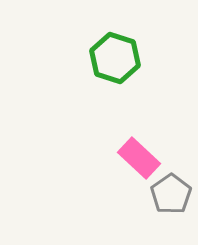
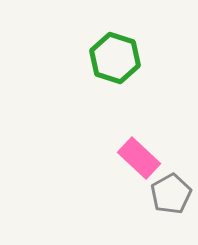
gray pentagon: rotated 6 degrees clockwise
